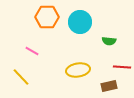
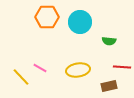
pink line: moved 8 px right, 17 px down
